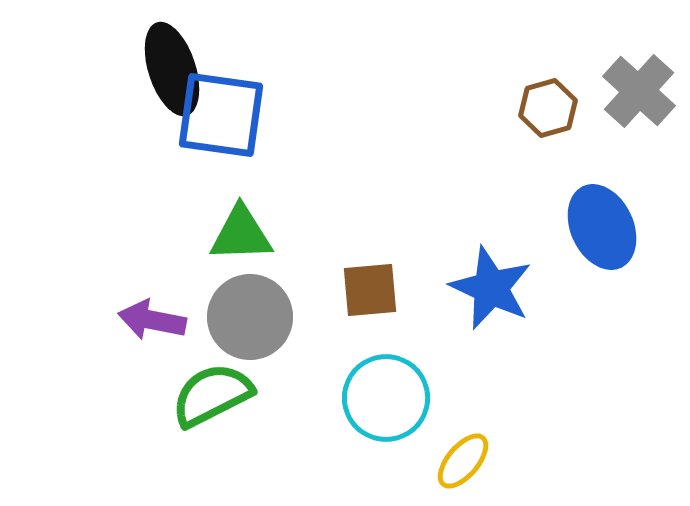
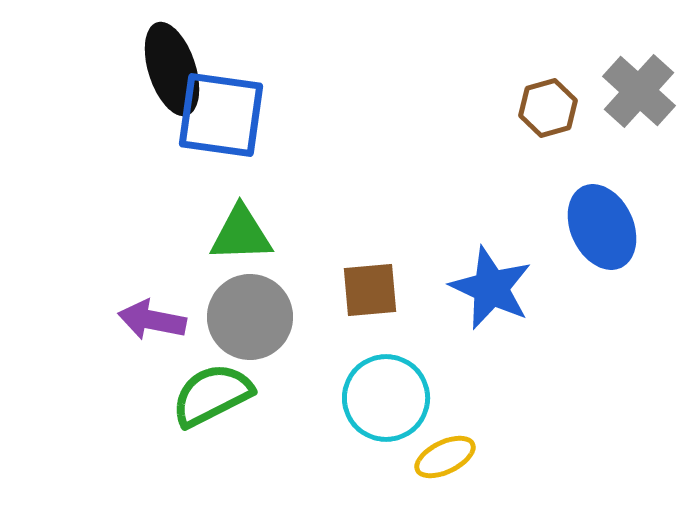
yellow ellipse: moved 18 px left, 4 px up; rotated 24 degrees clockwise
